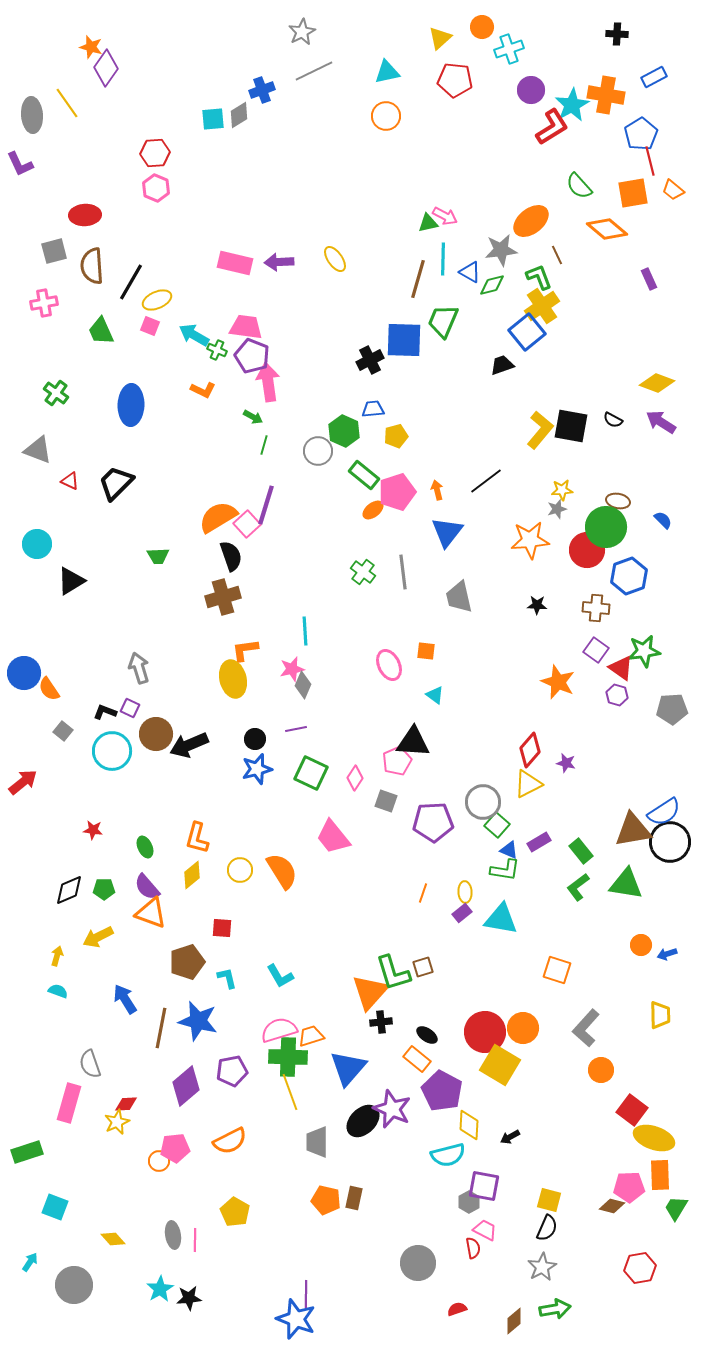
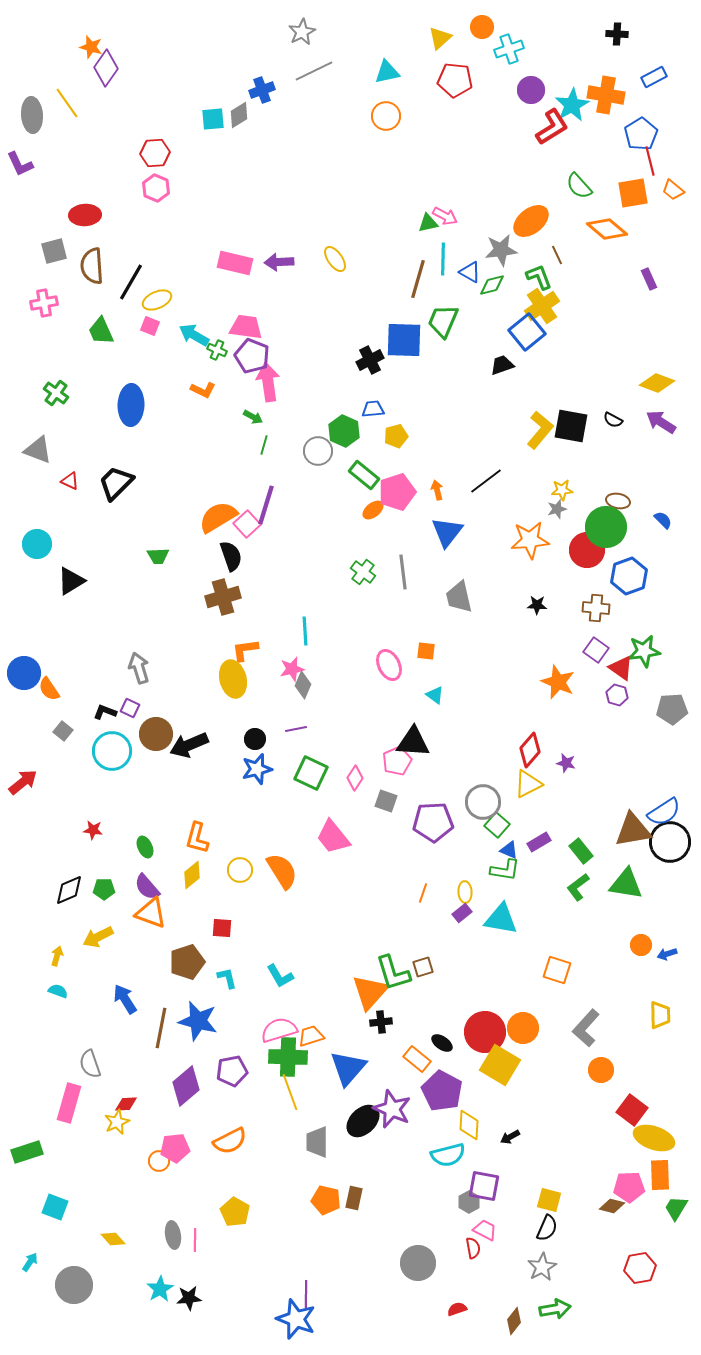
black ellipse at (427, 1035): moved 15 px right, 8 px down
brown diamond at (514, 1321): rotated 12 degrees counterclockwise
